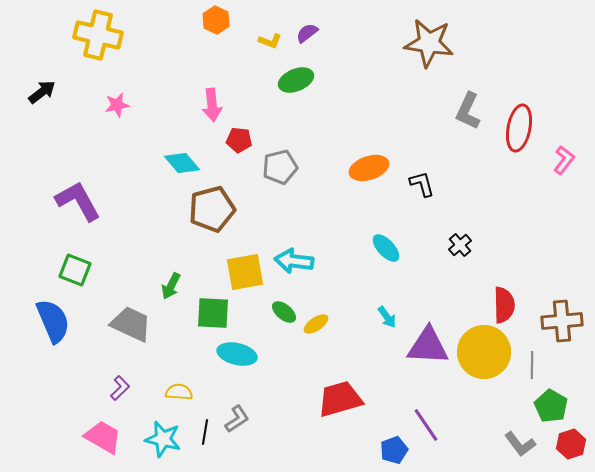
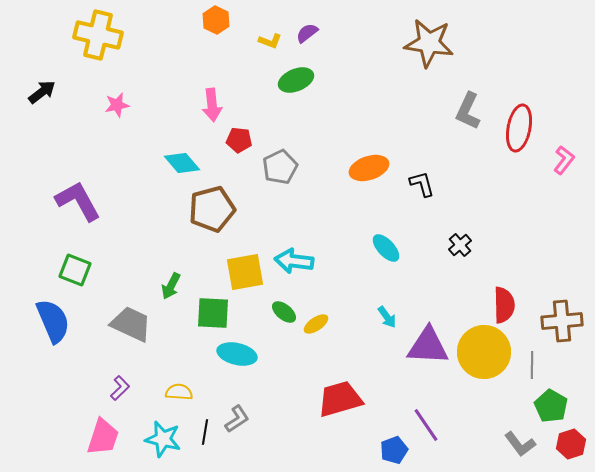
gray pentagon at (280, 167): rotated 12 degrees counterclockwise
pink trapezoid at (103, 437): rotated 78 degrees clockwise
